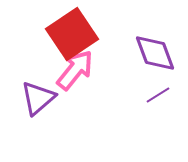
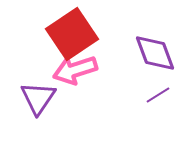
pink arrow: rotated 147 degrees counterclockwise
purple triangle: rotated 15 degrees counterclockwise
